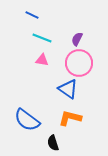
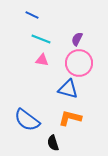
cyan line: moved 1 px left, 1 px down
blue triangle: rotated 20 degrees counterclockwise
